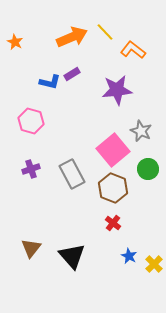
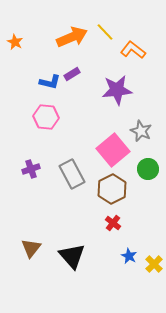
pink hexagon: moved 15 px right, 4 px up; rotated 10 degrees counterclockwise
brown hexagon: moved 1 px left, 1 px down; rotated 12 degrees clockwise
